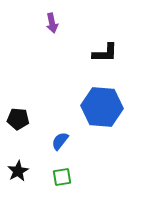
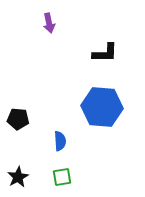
purple arrow: moved 3 px left
blue semicircle: rotated 138 degrees clockwise
black star: moved 6 px down
